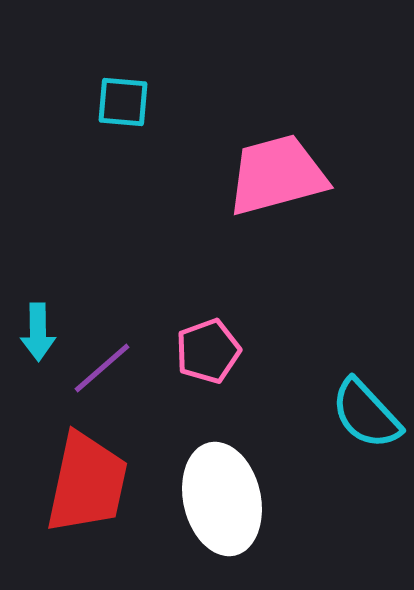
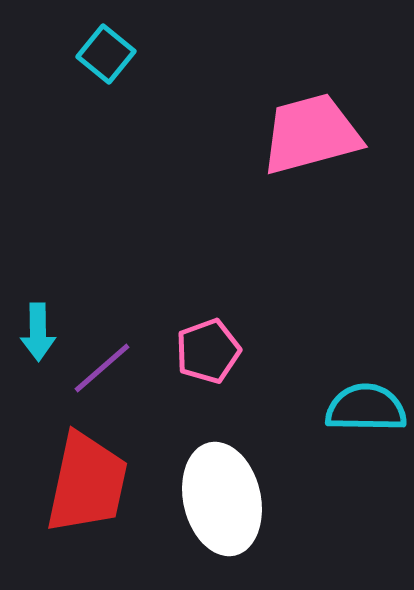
cyan square: moved 17 px left, 48 px up; rotated 34 degrees clockwise
pink trapezoid: moved 34 px right, 41 px up
cyan semicircle: moved 6 px up; rotated 134 degrees clockwise
